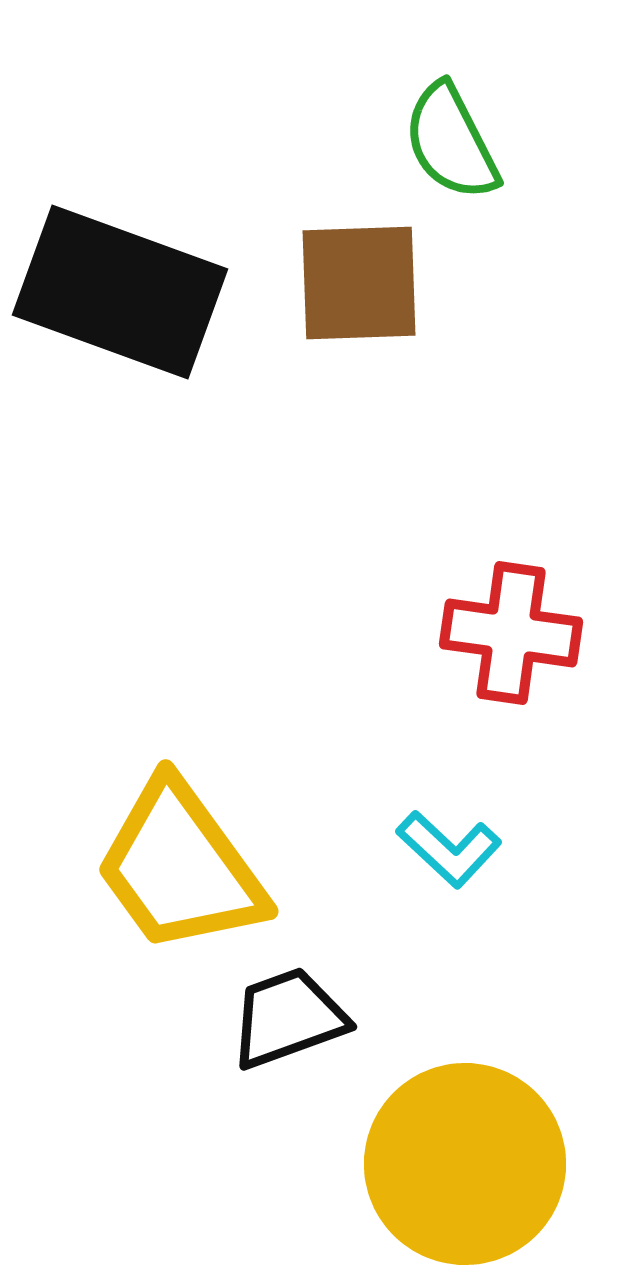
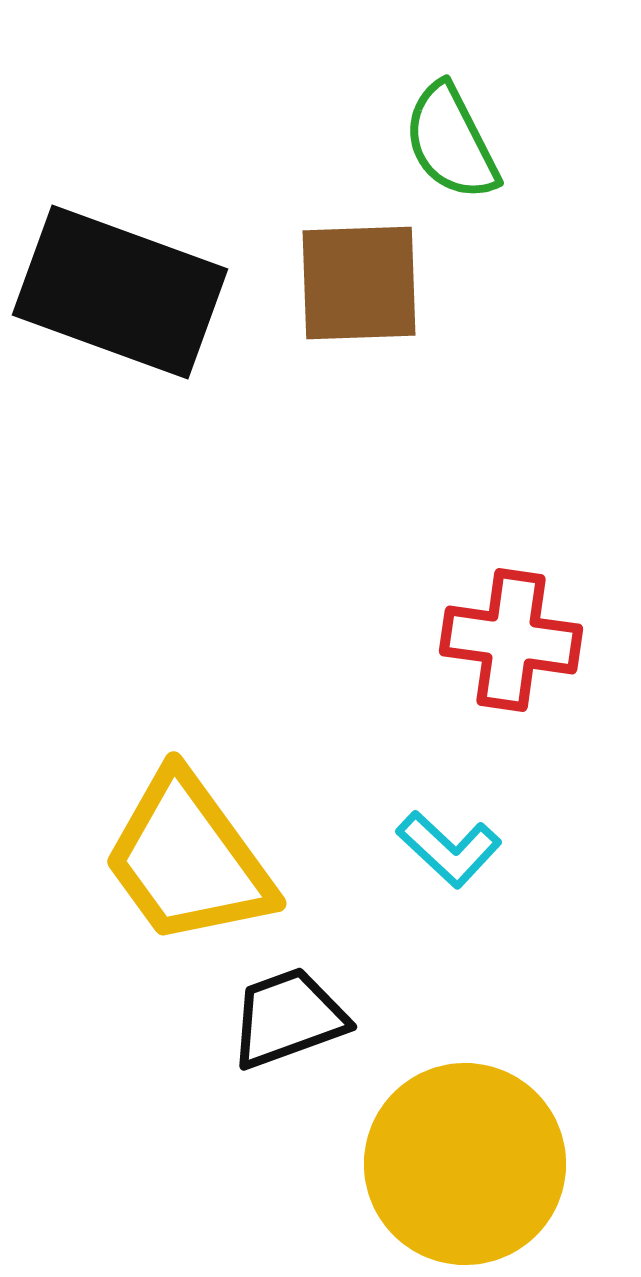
red cross: moved 7 px down
yellow trapezoid: moved 8 px right, 8 px up
